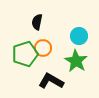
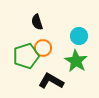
black semicircle: rotated 28 degrees counterclockwise
green pentagon: moved 1 px right, 2 px down
